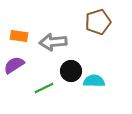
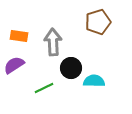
gray arrow: rotated 92 degrees clockwise
black circle: moved 3 px up
